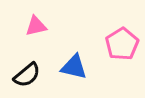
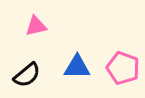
pink pentagon: moved 1 px right, 24 px down; rotated 20 degrees counterclockwise
blue triangle: moved 3 px right; rotated 12 degrees counterclockwise
